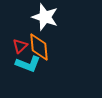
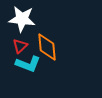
white star: moved 23 px left, 2 px down; rotated 12 degrees counterclockwise
orange diamond: moved 8 px right
